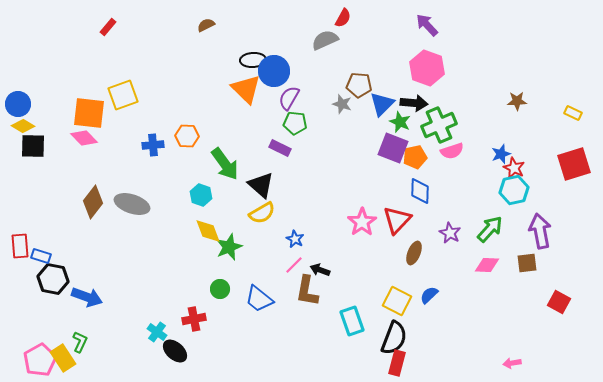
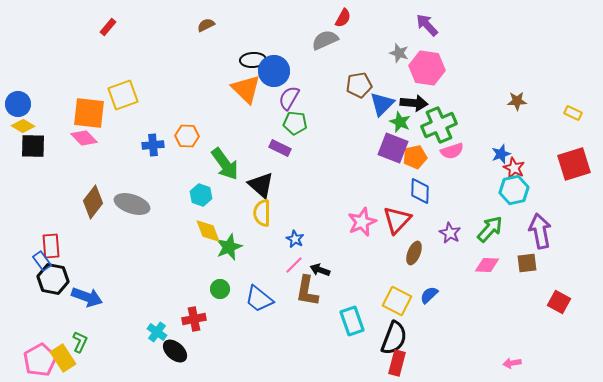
pink hexagon at (427, 68): rotated 12 degrees counterclockwise
brown pentagon at (359, 85): rotated 15 degrees counterclockwise
gray star at (342, 104): moved 57 px right, 51 px up
yellow semicircle at (262, 213): rotated 120 degrees clockwise
pink star at (362, 222): rotated 12 degrees clockwise
red rectangle at (20, 246): moved 31 px right
blue rectangle at (41, 256): moved 1 px right, 5 px down; rotated 36 degrees clockwise
